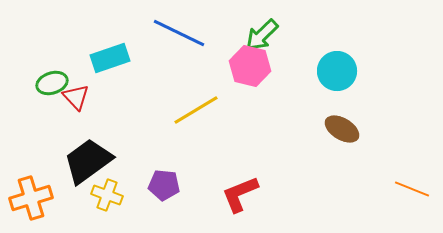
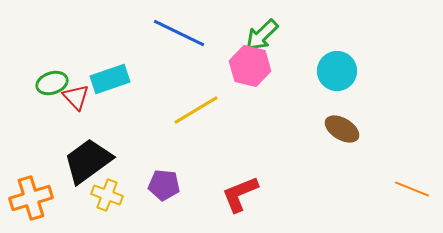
cyan rectangle: moved 21 px down
